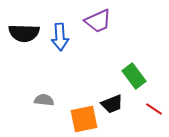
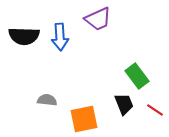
purple trapezoid: moved 2 px up
black semicircle: moved 3 px down
green rectangle: moved 3 px right
gray semicircle: moved 3 px right
black trapezoid: moved 12 px right; rotated 90 degrees counterclockwise
red line: moved 1 px right, 1 px down
